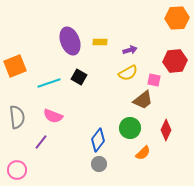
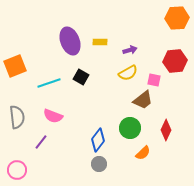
black square: moved 2 px right
